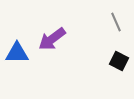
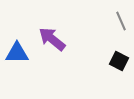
gray line: moved 5 px right, 1 px up
purple arrow: rotated 76 degrees clockwise
